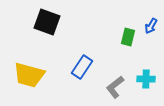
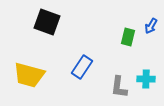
gray L-shape: moved 4 px right; rotated 45 degrees counterclockwise
